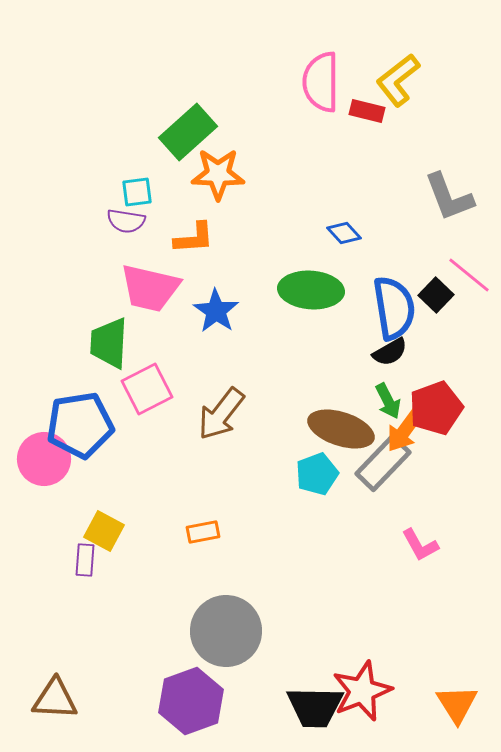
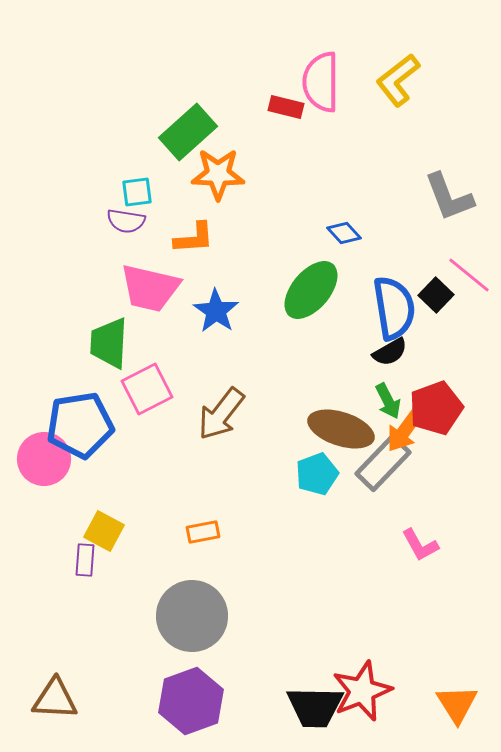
red rectangle: moved 81 px left, 4 px up
green ellipse: rotated 54 degrees counterclockwise
gray circle: moved 34 px left, 15 px up
